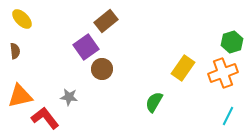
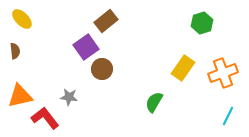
green hexagon: moved 30 px left, 19 px up
